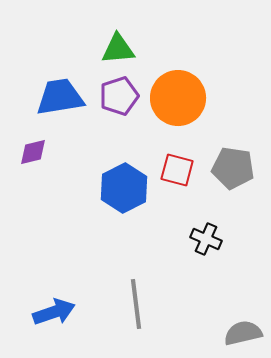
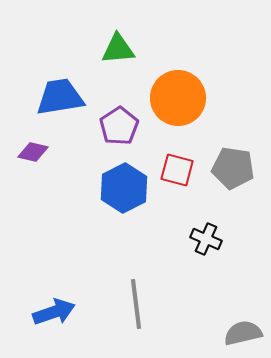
purple pentagon: moved 30 px down; rotated 15 degrees counterclockwise
purple diamond: rotated 28 degrees clockwise
